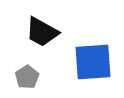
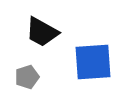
gray pentagon: rotated 15 degrees clockwise
